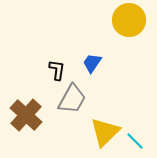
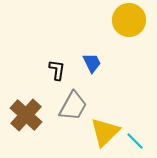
blue trapezoid: rotated 120 degrees clockwise
gray trapezoid: moved 1 px right, 7 px down
